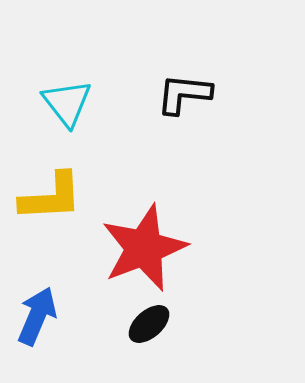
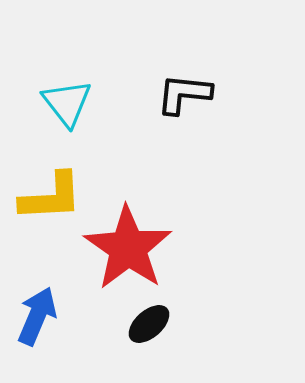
red star: moved 16 px left; rotated 16 degrees counterclockwise
